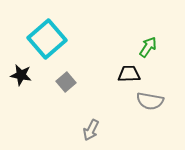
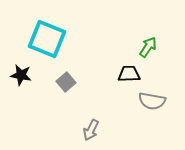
cyan square: rotated 27 degrees counterclockwise
gray semicircle: moved 2 px right
